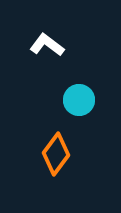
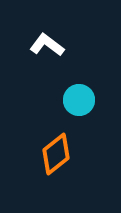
orange diamond: rotated 15 degrees clockwise
